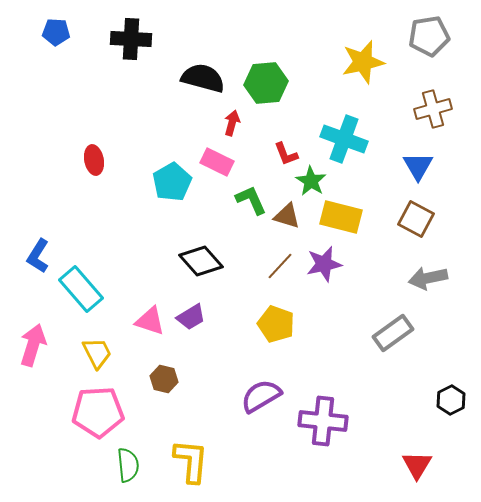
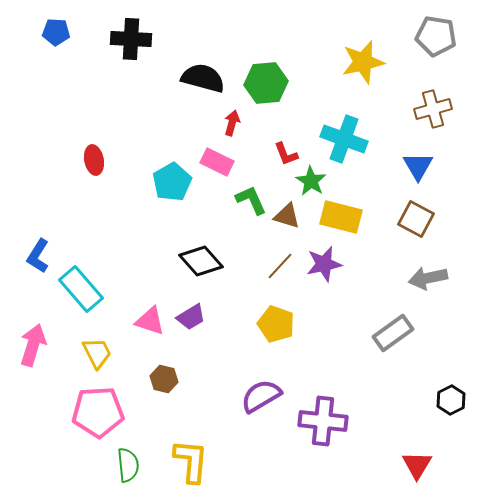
gray pentagon: moved 7 px right; rotated 18 degrees clockwise
